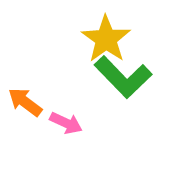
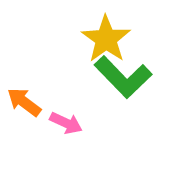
orange arrow: moved 1 px left
